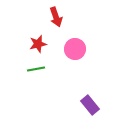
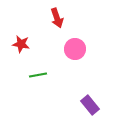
red arrow: moved 1 px right, 1 px down
red star: moved 17 px left; rotated 24 degrees clockwise
green line: moved 2 px right, 6 px down
